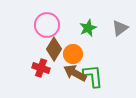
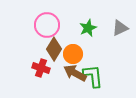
gray triangle: rotated 12 degrees clockwise
